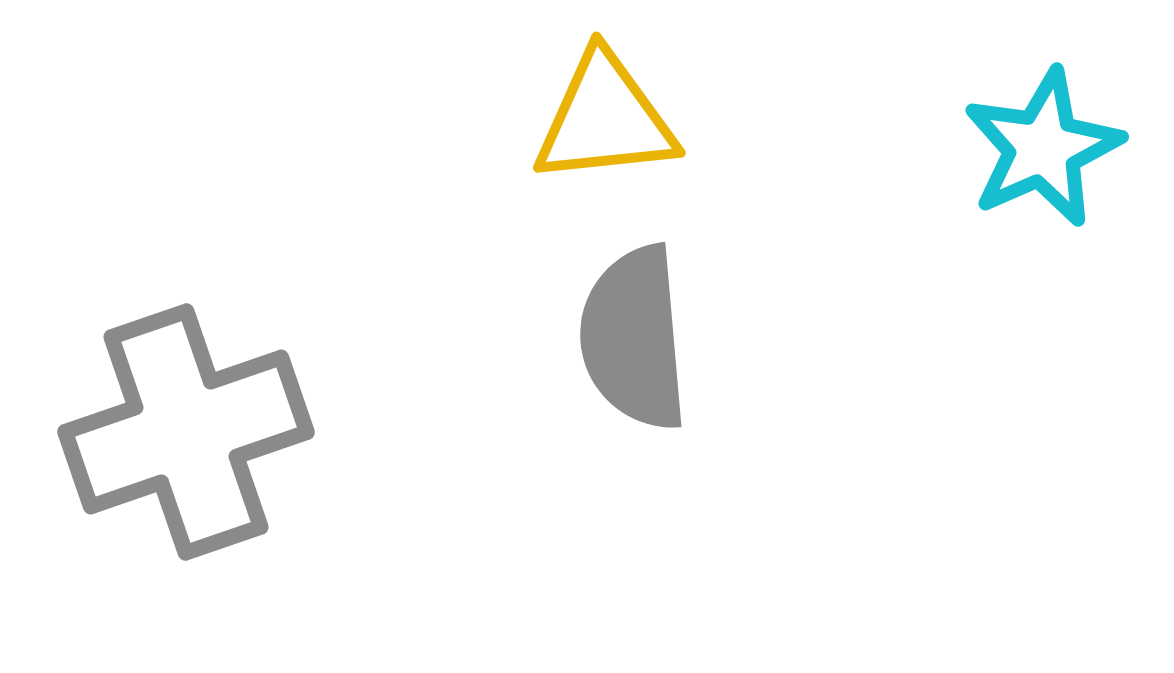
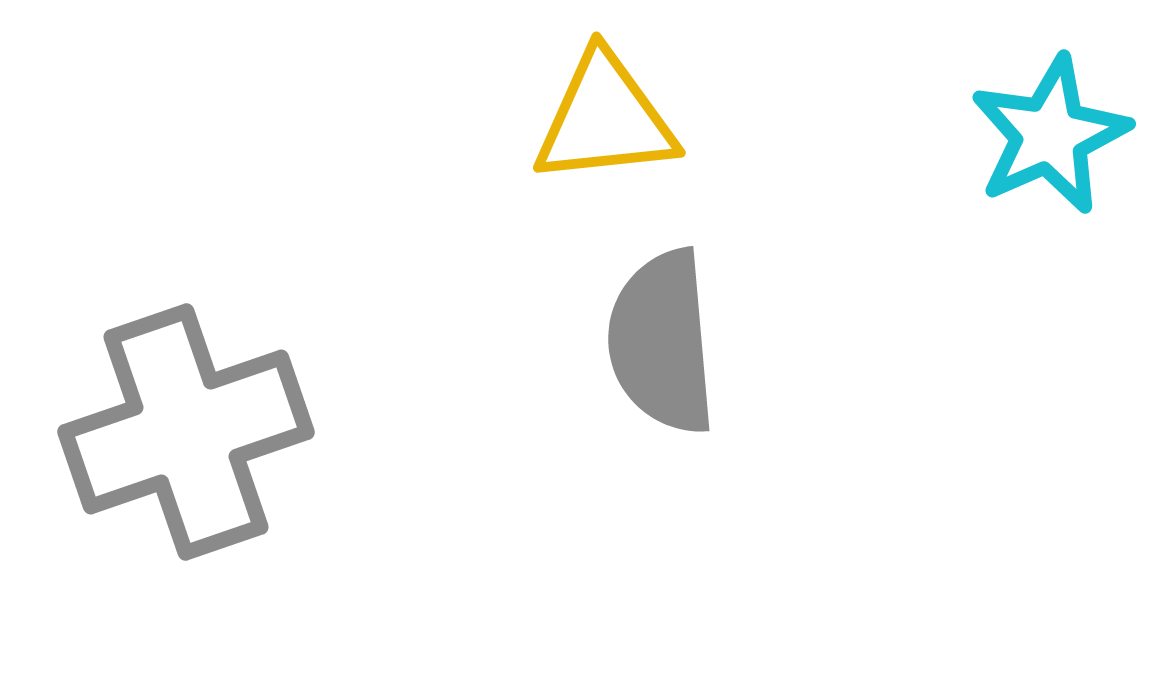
cyan star: moved 7 px right, 13 px up
gray semicircle: moved 28 px right, 4 px down
